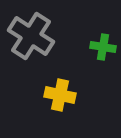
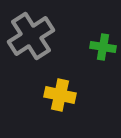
gray cross: rotated 24 degrees clockwise
